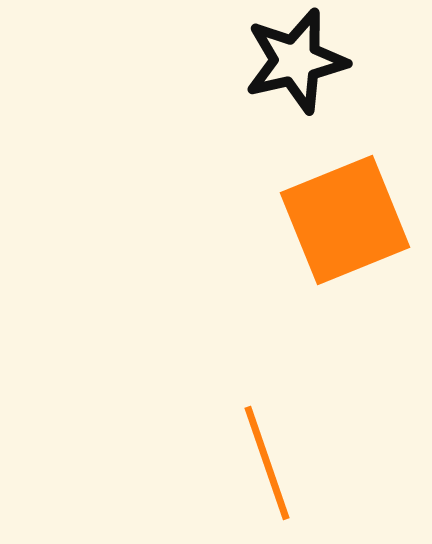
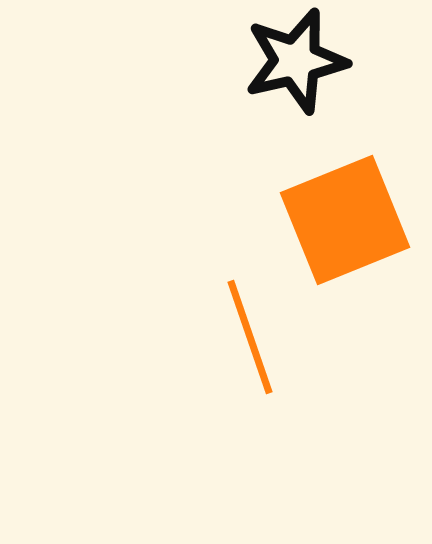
orange line: moved 17 px left, 126 px up
